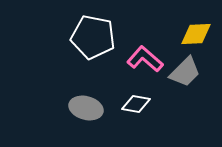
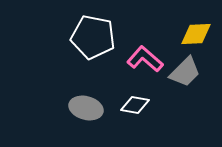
white diamond: moved 1 px left, 1 px down
